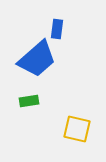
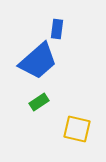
blue trapezoid: moved 1 px right, 2 px down
green rectangle: moved 10 px right, 1 px down; rotated 24 degrees counterclockwise
